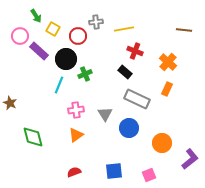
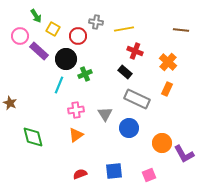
gray cross: rotated 16 degrees clockwise
brown line: moved 3 px left
purple L-shape: moved 6 px left, 5 px up; rotated 100 degrees clockwise
red semicircle: moved 6 px right, 2 px down
